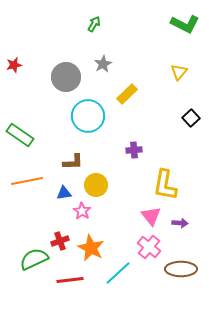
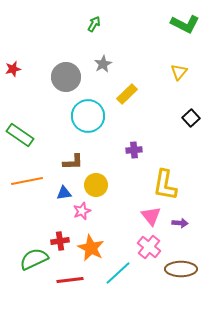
red star: moved 1 px left, 4 px down
pink star: rotated 18 degrees clockwise
red cross: rotated 12 degrees clockwise
